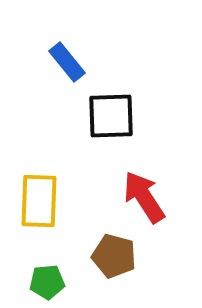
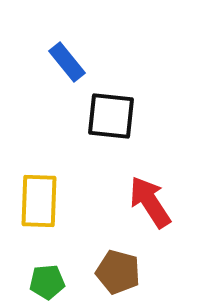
black square: rotated 8 degrees clockwise
red arrow: moved 6 px right, 5 px down
brown pentagon: moved 4 px right, 16 px down
